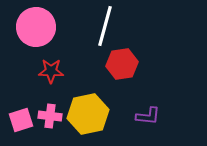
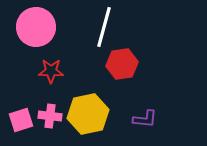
white line: moved 1 px left, 1 px down
purple L-shape: moved 3 px left, 3 px down
